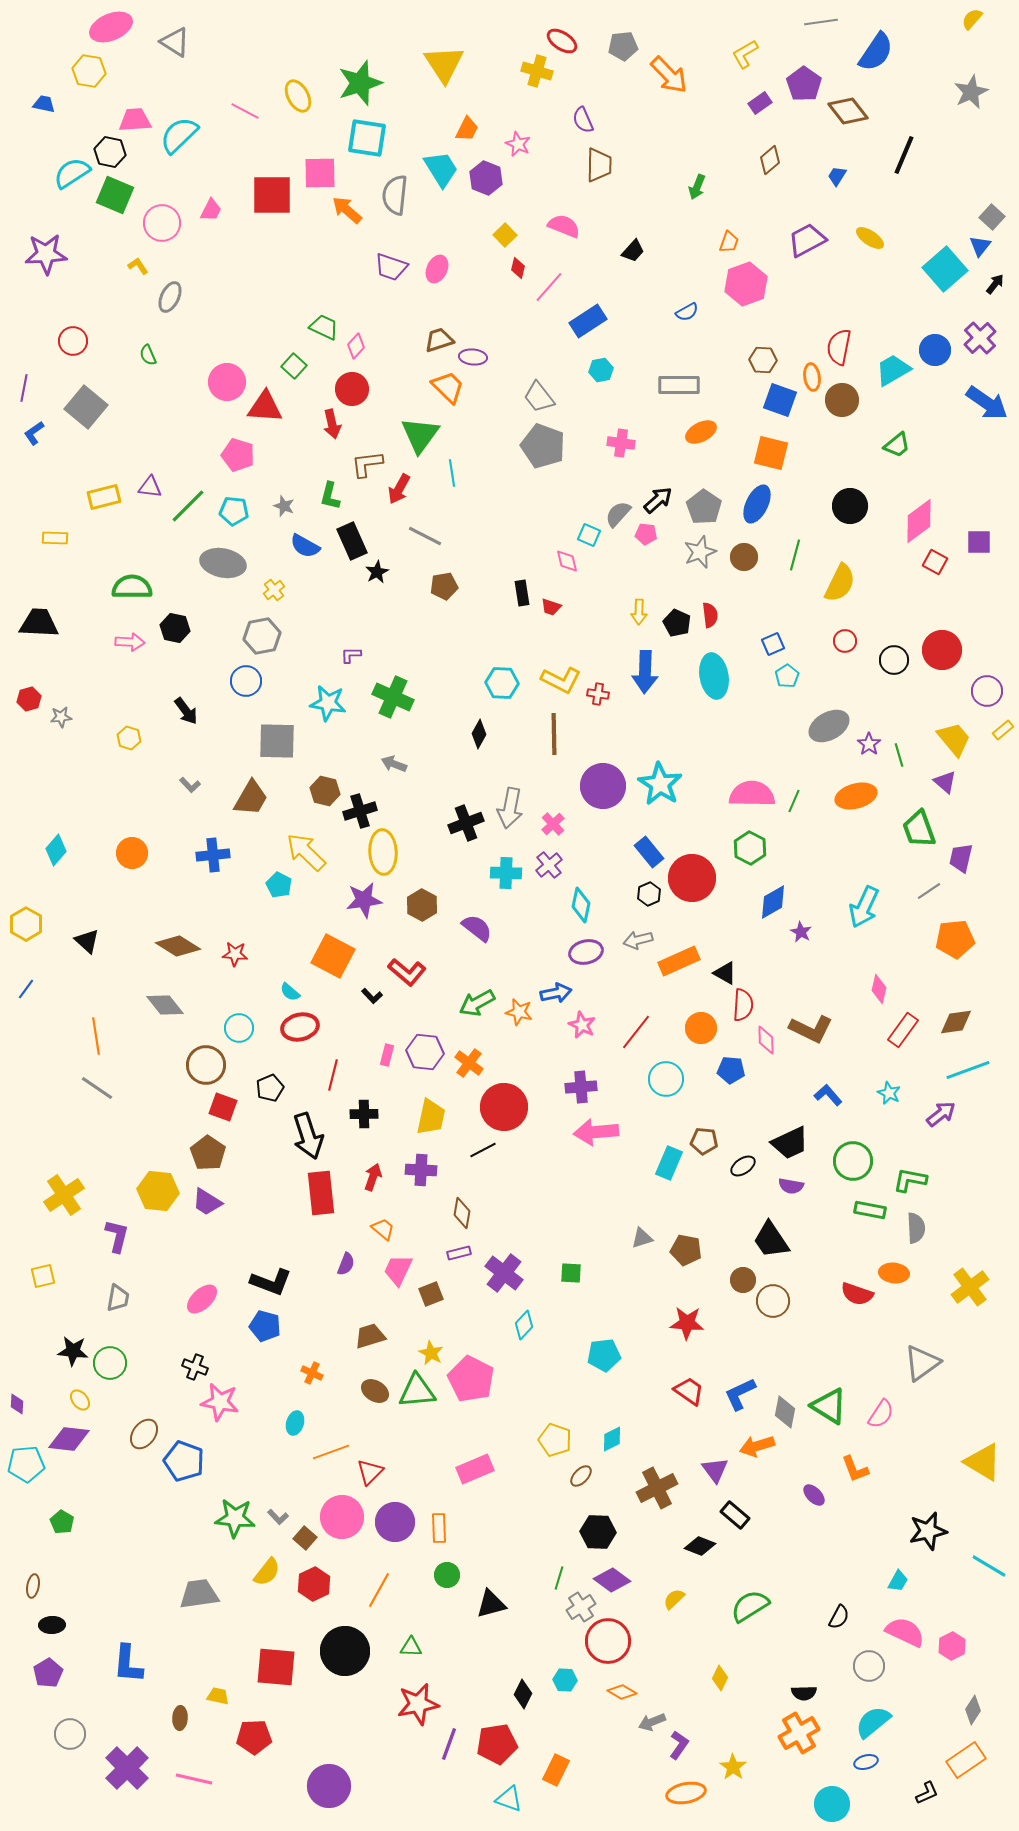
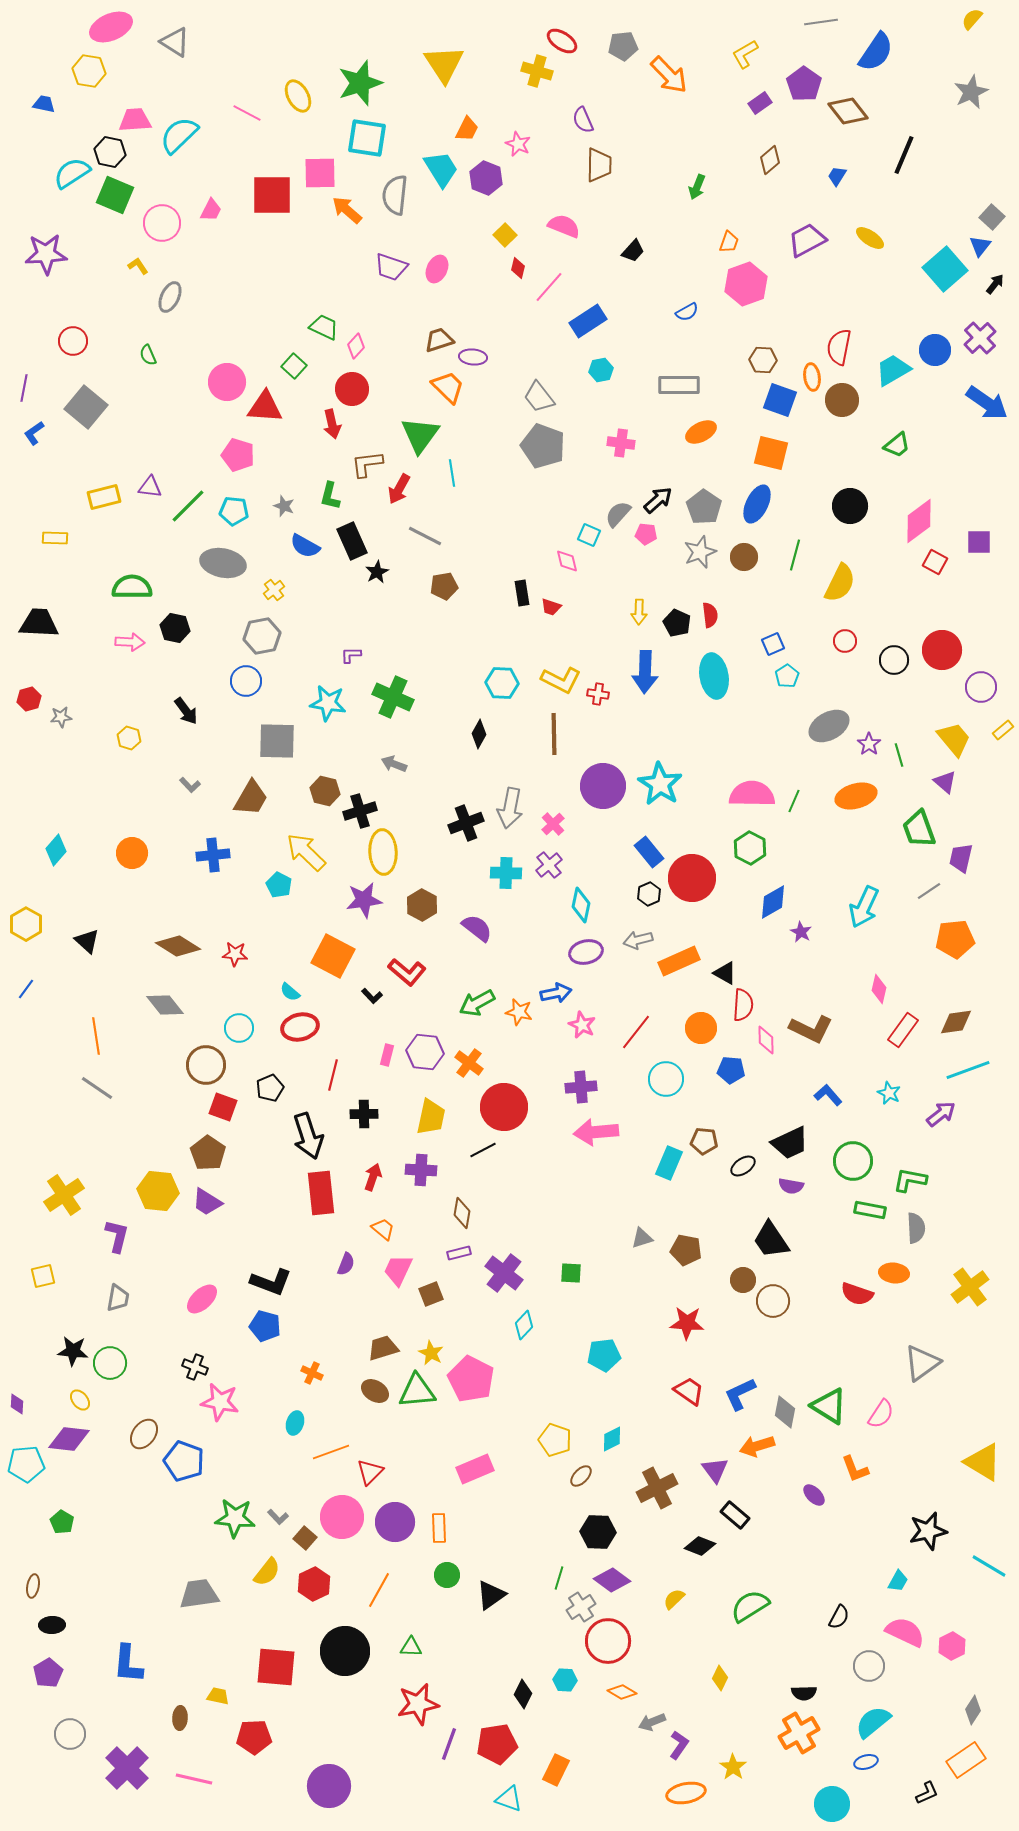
pink line at (245, 111): moved 2 px right, 2 px down
purple circle at (987, 691): moved 6 px left, 4 px up
brown trapezoid at (370, 1336): moved 13 px right, 12 px down
black triangle at (491, 1604): moved 9 px up; rotated 20 degrees counterclockwise
